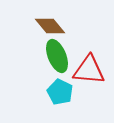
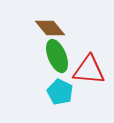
brown diamond: moved 2 px down
